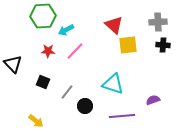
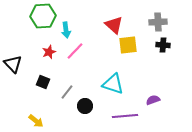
cyan arrow: rotated 70 degrees counterclockwise
red star: moved 1 px right, 1 px down; rotated 24 degrees counterclockwise
purple line: moved 3 px right
